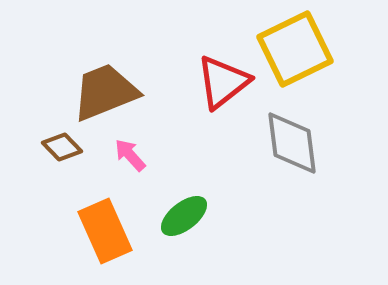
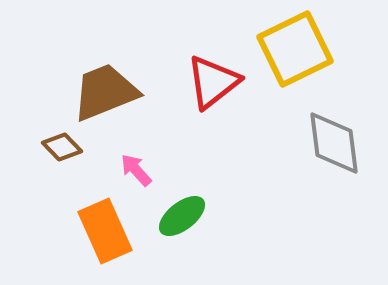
red triangle: moved 10 px left
gray diamond: moved 42 px right
pink arrow: moved 6 px right, 15 px down
green ellipse: moved 2 px left
